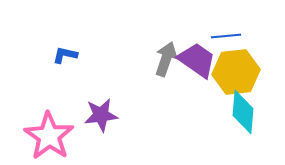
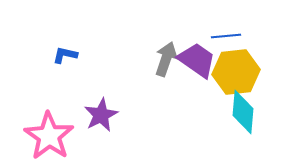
purple star: rotated 20 degrees counterclockwise
